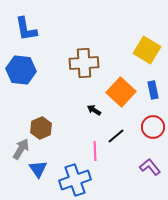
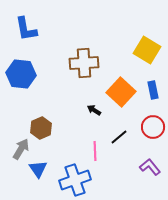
blue hexagon: moved 4 px down
black line: moved 3 px right, 1 px down
